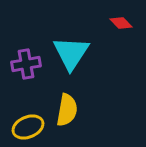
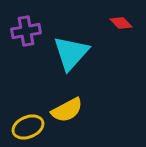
cyan triangle: rotated 9 degrees clockwise
purple cross: moved 33 px up
yellow semicircle: rotated 52 degrees clockwise
